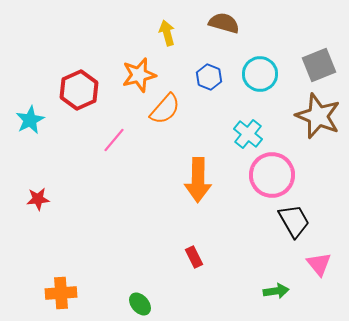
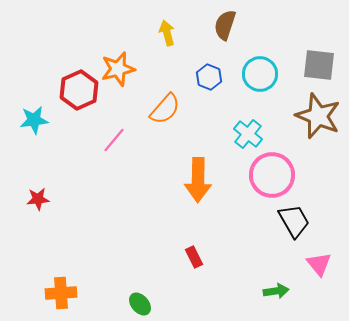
brown semicircle: moved 1 px right, 2 px down; rotated 88 degrees counterclockwise
gray square: rotated 28 degrees clockwise
orange star: moved 21 px left, 6 px up
cyan star: moved 4 px right; rotated 20 degrees clockwise
